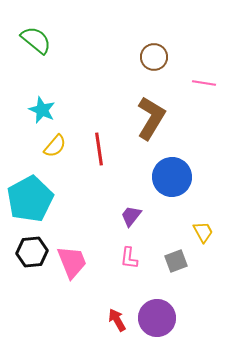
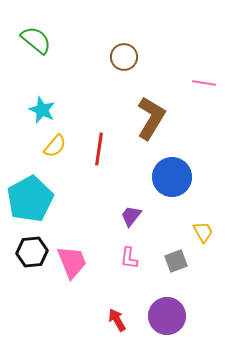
brown circle: moved 30 px left
red line: rotated 16 degrees clockwise
purple circle: moved 10 px right, 2 px up
